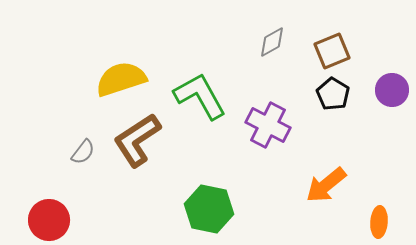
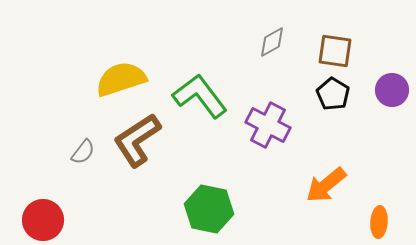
brown square: moved 3 px right; rotated 30 degrees clockwise
green L-shape: rotated 8 degrees counterclockwise
red circle: moved 6 px left
